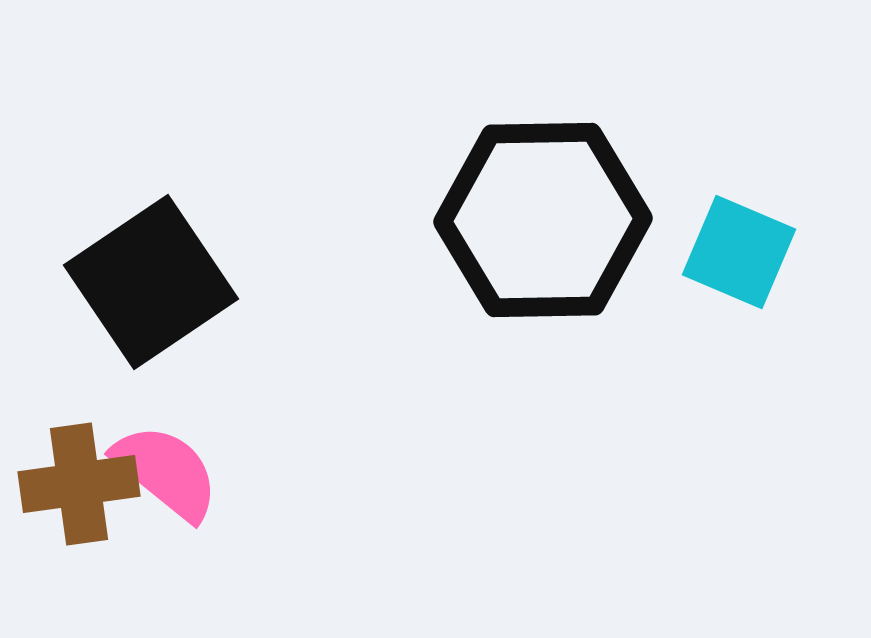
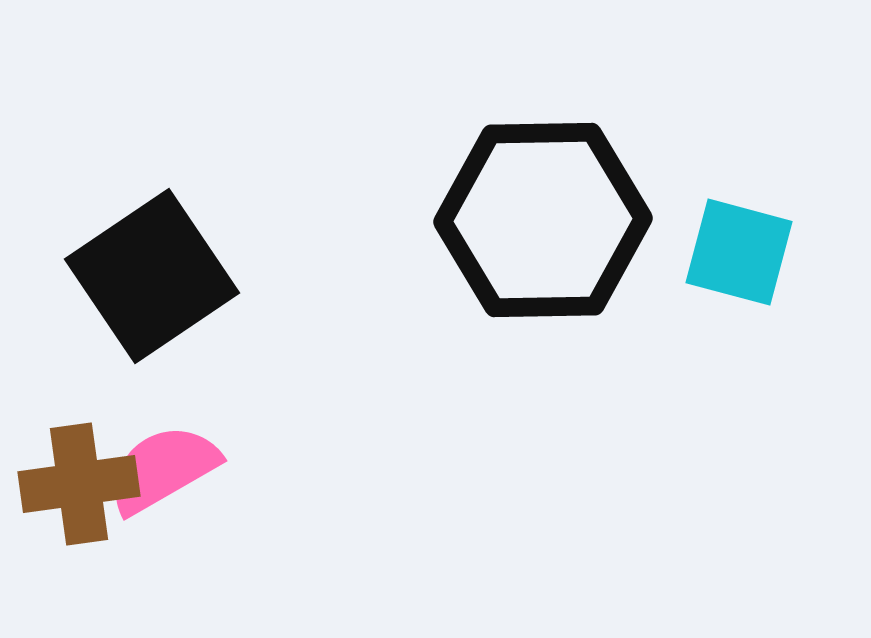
cyan square: rotated 8 degrees counterclockwise
black square: moved 1 px right, 6 px up
pink semicircle: moved 3 px left, 3 px up; rotated 69 degrees counterclockwise
